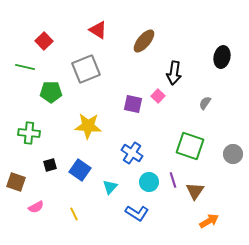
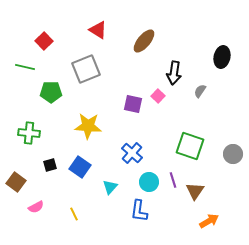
gray semicircle: moved 5 px left, 12 px up
blue cross: rotated 10 degrees clockwise
blue square: moved 3 px up
brown square: rotated 18 degrees clockwise
blue L-shape: moved 2 px right, 2 px up; rotated 65 degrees clockwise
